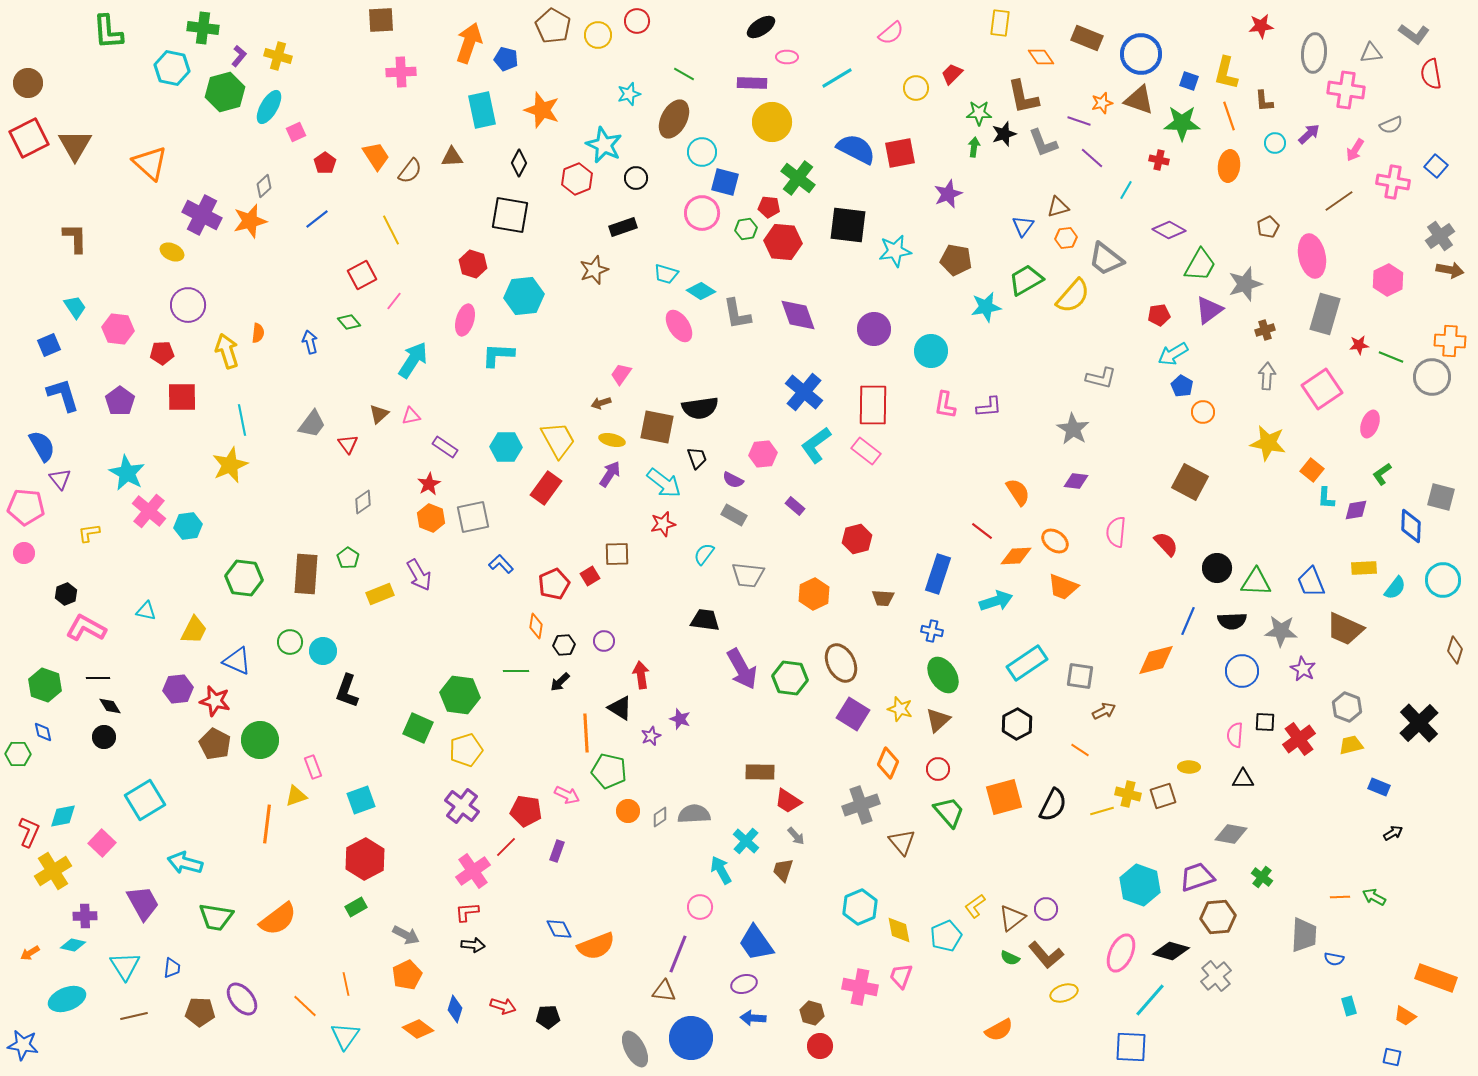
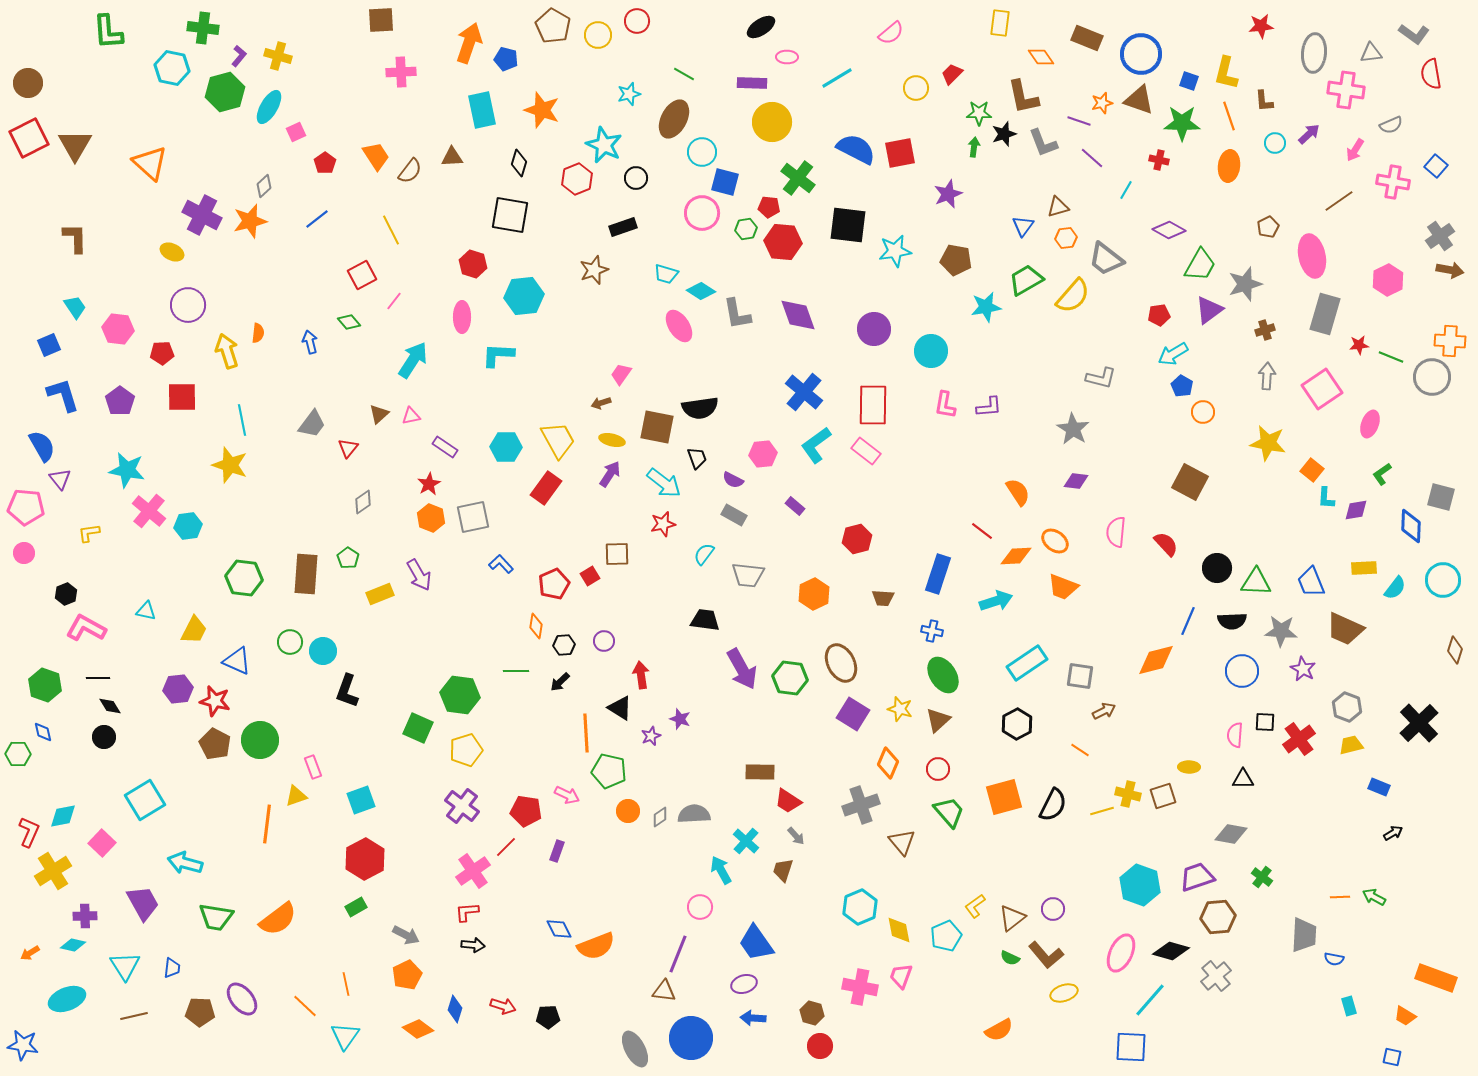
black diamond at (519, 163): rotated 12 degrees counterclockwise
pink ellipse at (465, 320): moved 3 px left, 3 px up; rotated 16 degrees counterclockwise
red triangle at (348, 444): moved 4 px down; rotated 15 degrees clockwise
yellow star at (230, 465): rotated 30 degrees counterclockwise
cyan star at (127, 473): moved 3 px up; rotated 18 degrees counterclockwise
purple circle at (1046, 909): moved 7 px right
